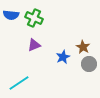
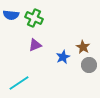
purple triangle: moved 1 px right
gray circle: moved 1 px down
